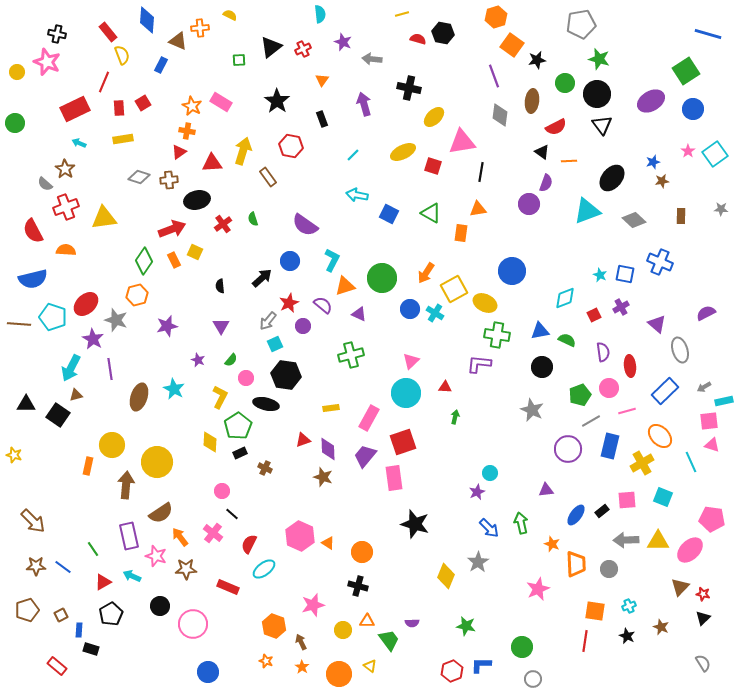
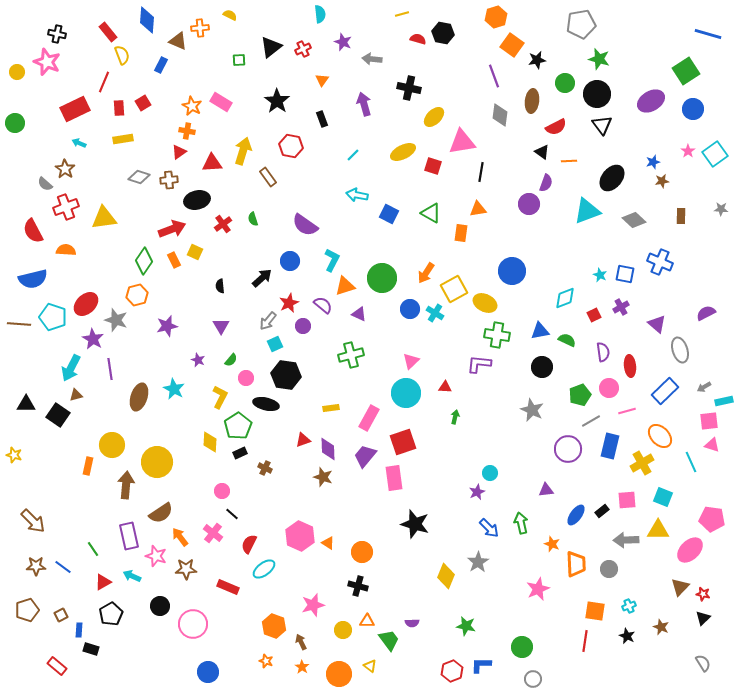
yellow triangle at (658, 541): moved 11 px up
